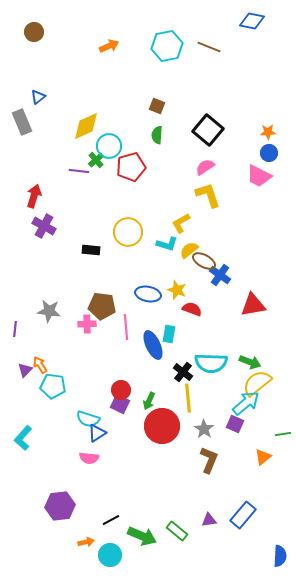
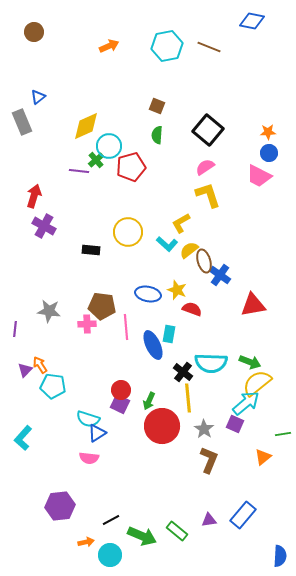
cyan L-shape at (167, 244): rotated 25 degrees clockwise
brown ellipse at (204, 261): rotated 45 degrees clockwise
